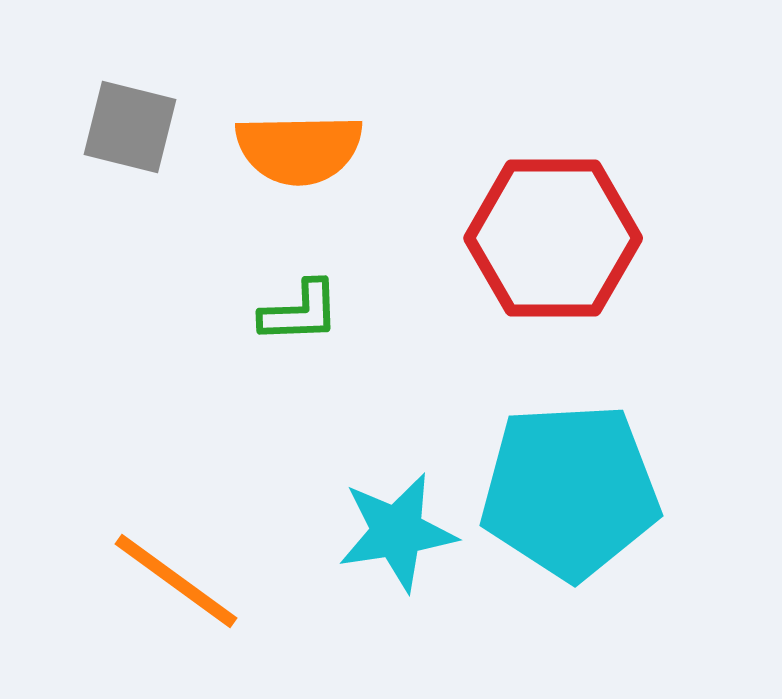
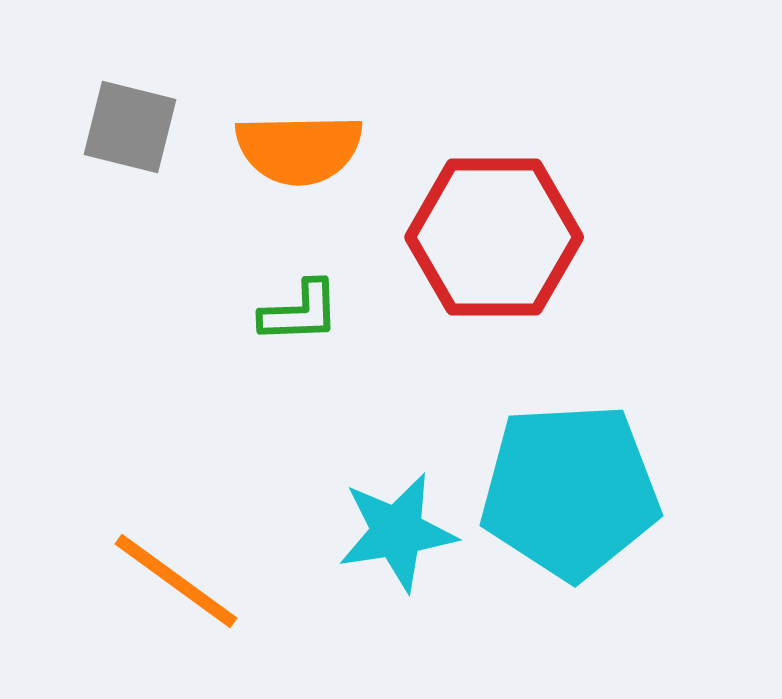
red hexagon: moved 59 px left, 1 px up
